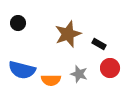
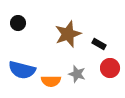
gray star: moved 2 px left
orange semicircle: moved 1 px down
